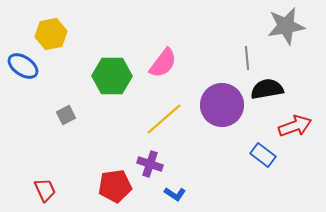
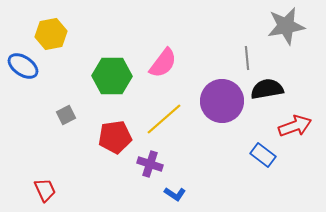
purple circle: moved 4 px up
red pentagon: moved 49 px up
